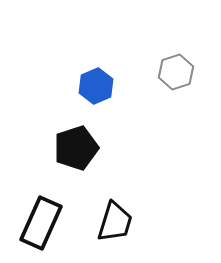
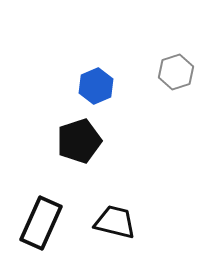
black pentagon: moved 3 px right, 7 px up
black trapezoid: rotated 93 degrees counterclockwise
